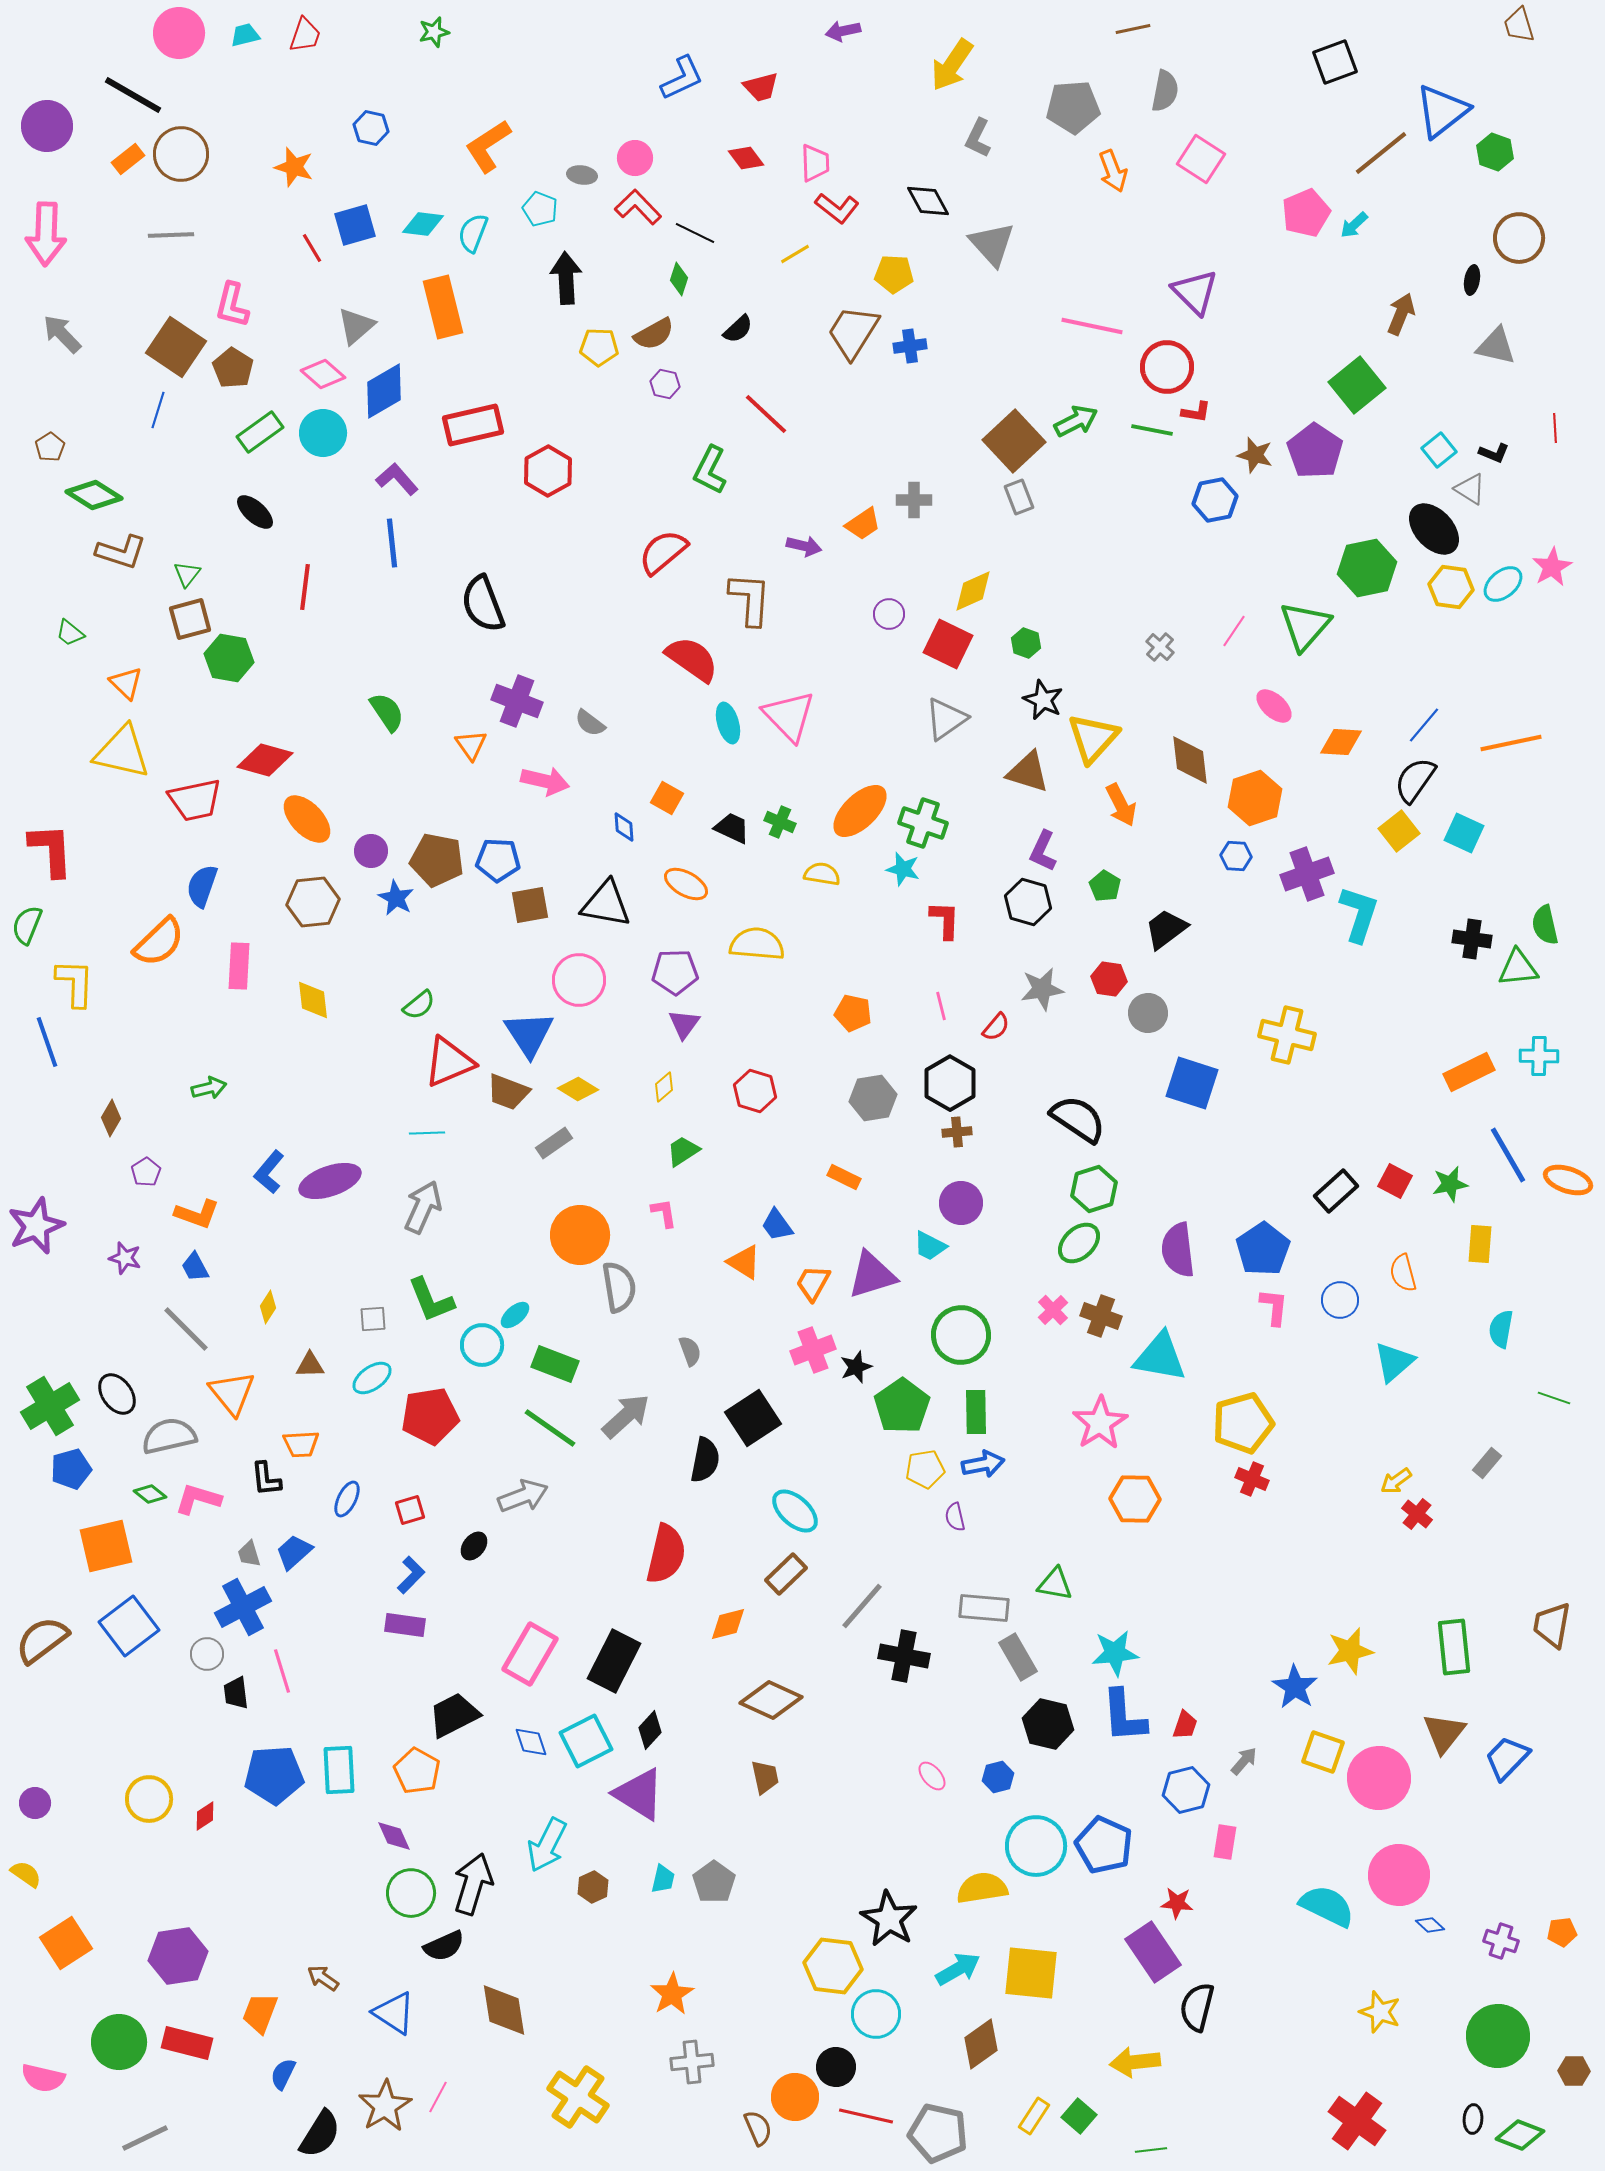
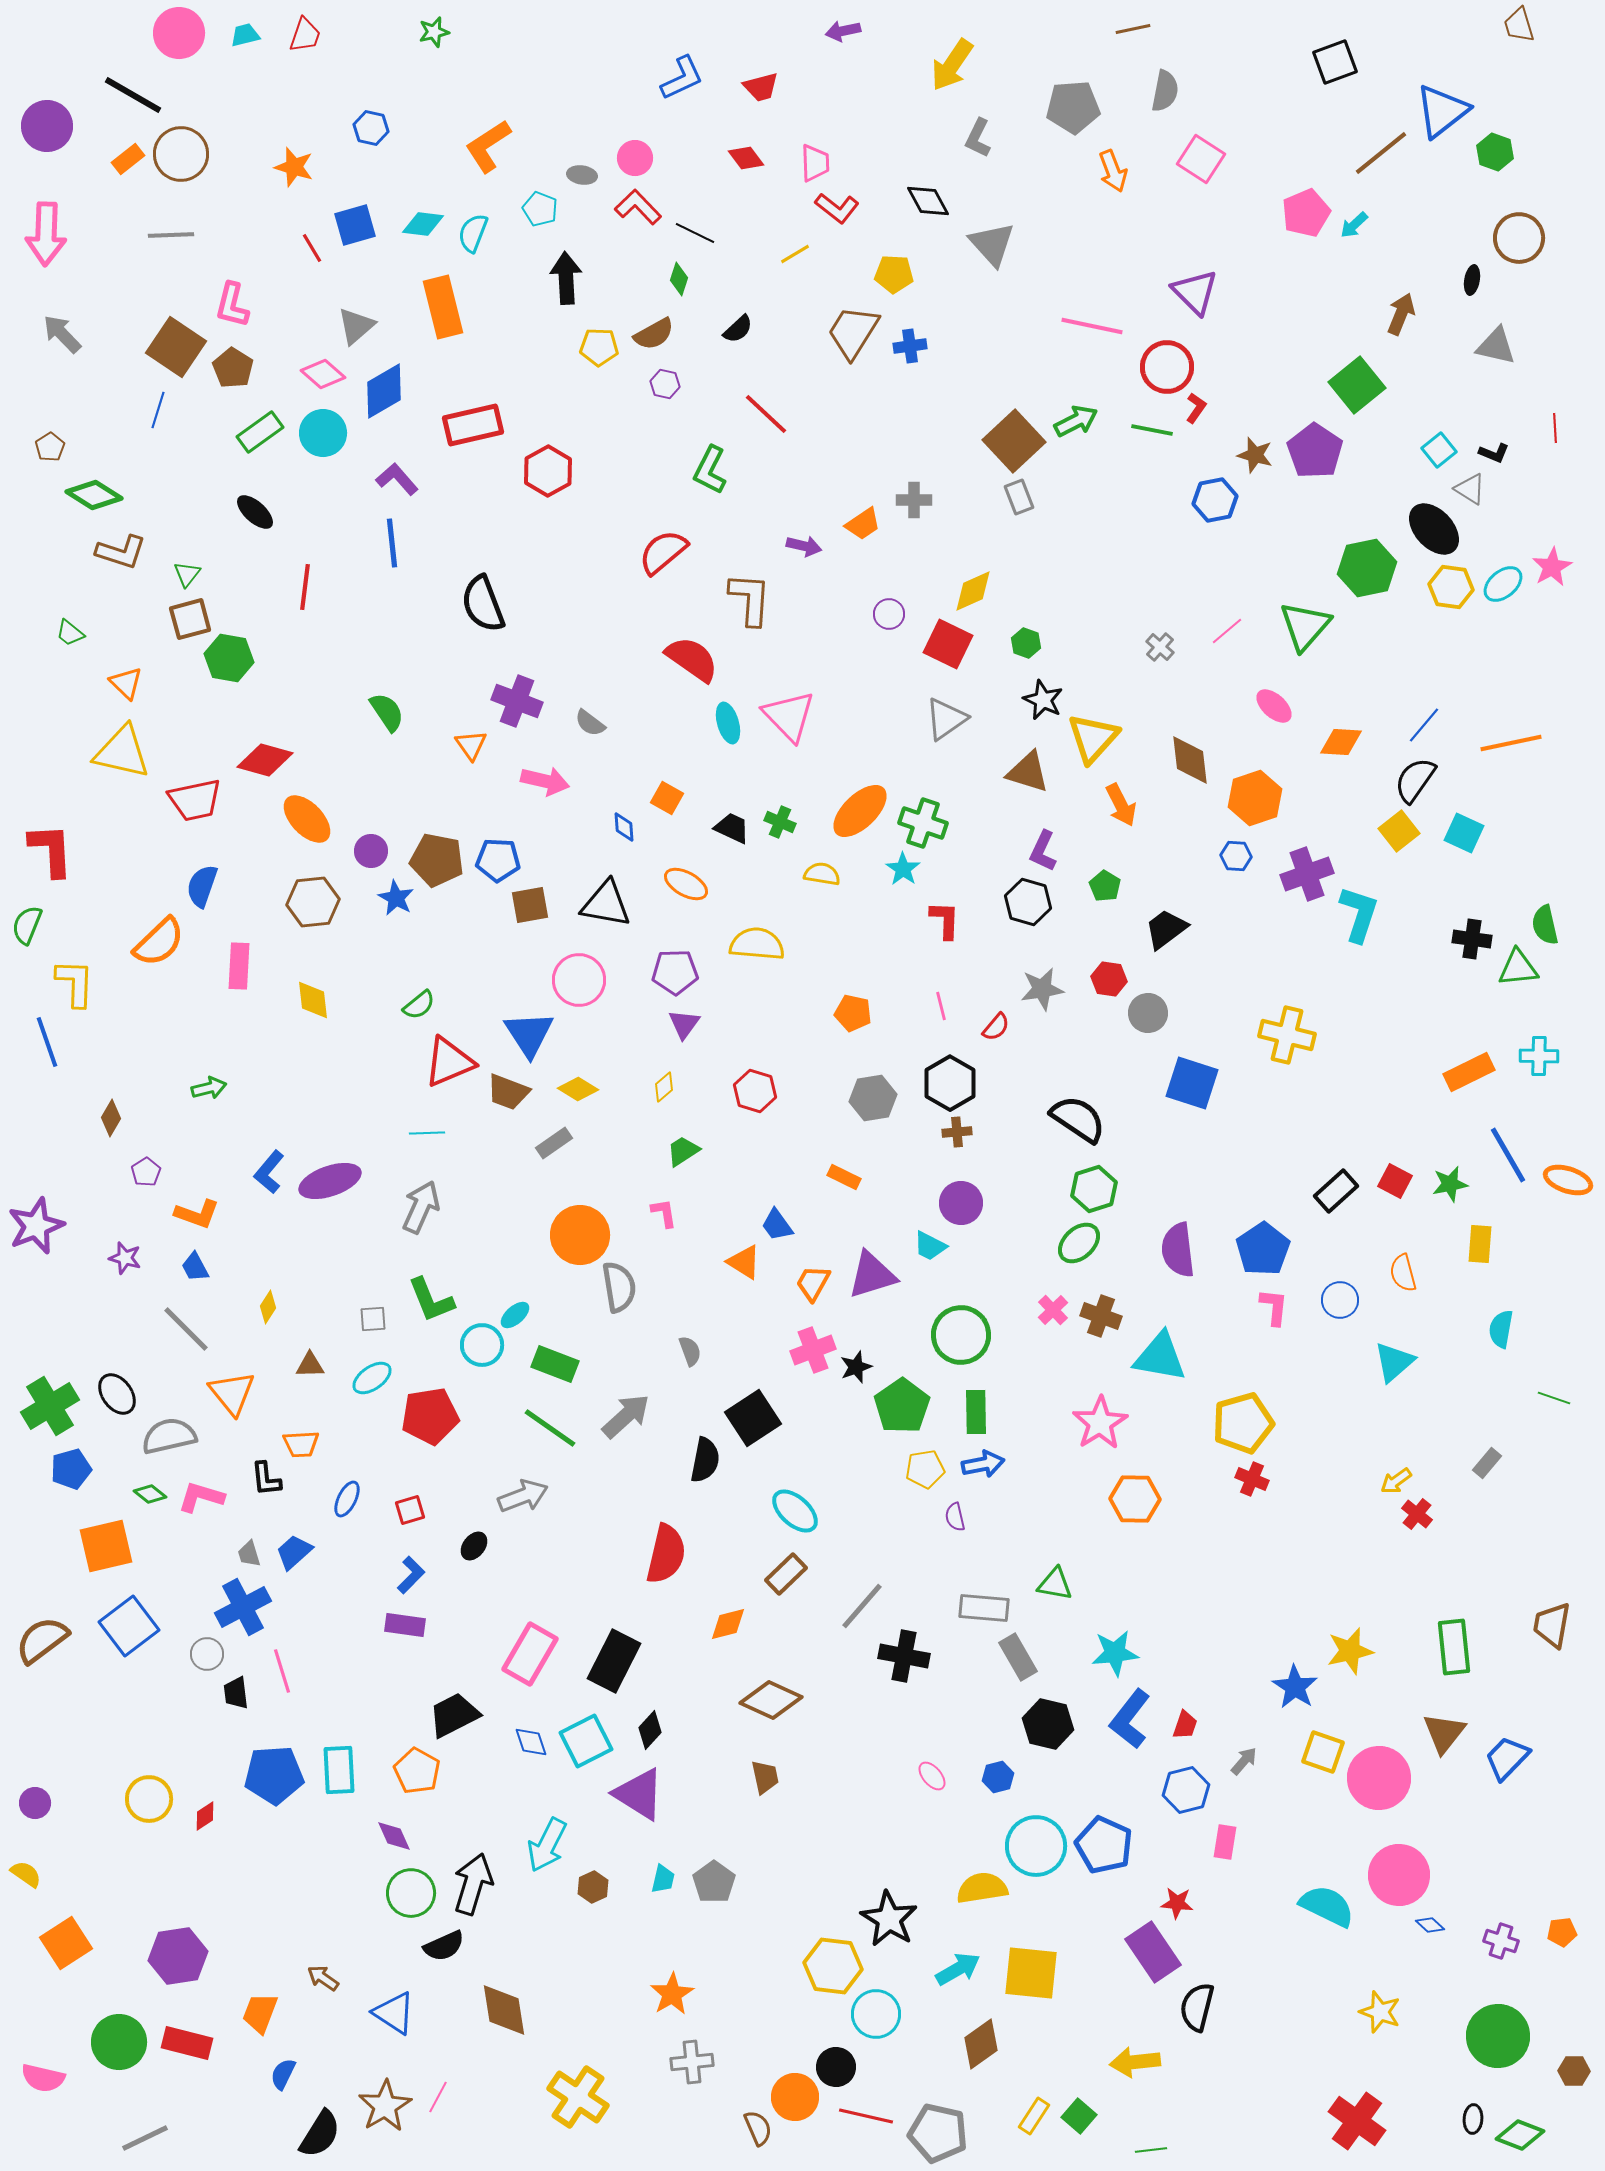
red L-shape at (1196, 412): moved 4 px up; rotated 64 degrees counterclockwise
pink line at (1234, 631): moved 7 px left; rotated 16 degrees clockwise
cyan star at (903, 869): rotated 20 degrees clockwise
gray arrow at (423, 1207): moved 2 px left
pink L-shape at (198, 1499): moved 3 px right, 2 px up
blue L-shape at (1124, 1716): moved 6 px right, 3 px down; rotated 42 degrees clockwise
